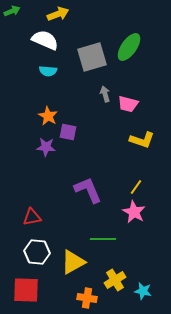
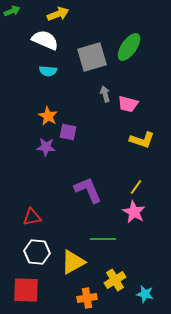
cyan star: moved 2 px right, 3 px down
orange cross: rotated 18 degrees counterclockwise
